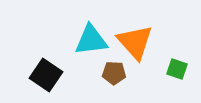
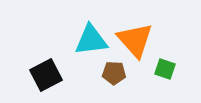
orange triangle: moved 2 px up
green square: moved 12 px left
black square: rotated 28 degrees clockwise
